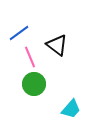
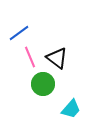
black triangle: moved 13 px down
green circle: moved 9 px right
